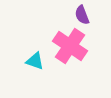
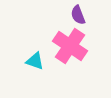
purple semicircle: moved 4 px left
